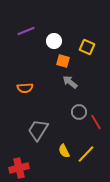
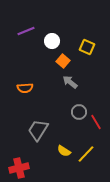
white circle: moved 2 px left
orange square: rotated 24 degrees clockwise
yellow semicircle: rotated 32 degrees counterclockwise
